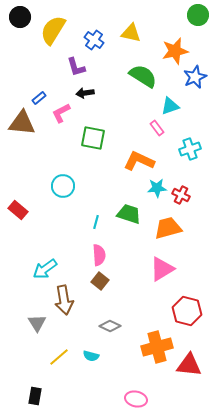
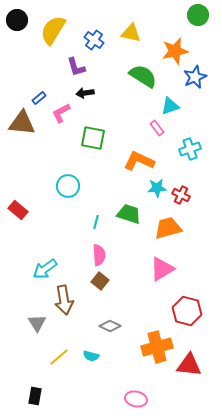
black circle: moved 3 px left, 3 px down
cyan circle: moved 5 px right
